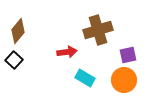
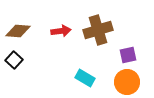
brown diamond: rotated 55 degrees clockwise
red arrow: moved 6 px left, 21 px up
orange circle: moved 3 px right, 2 px down
